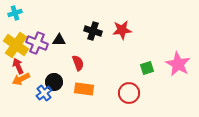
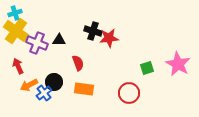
red star: moved 13 px left, 8 px down
yellow cross: moved 14 px up
orange arrow: moved 8 px right, 6 px down
